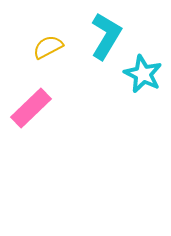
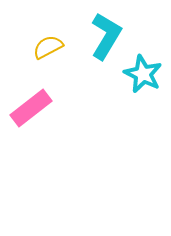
pink rectangle: rotated 6 degrees clockwise
